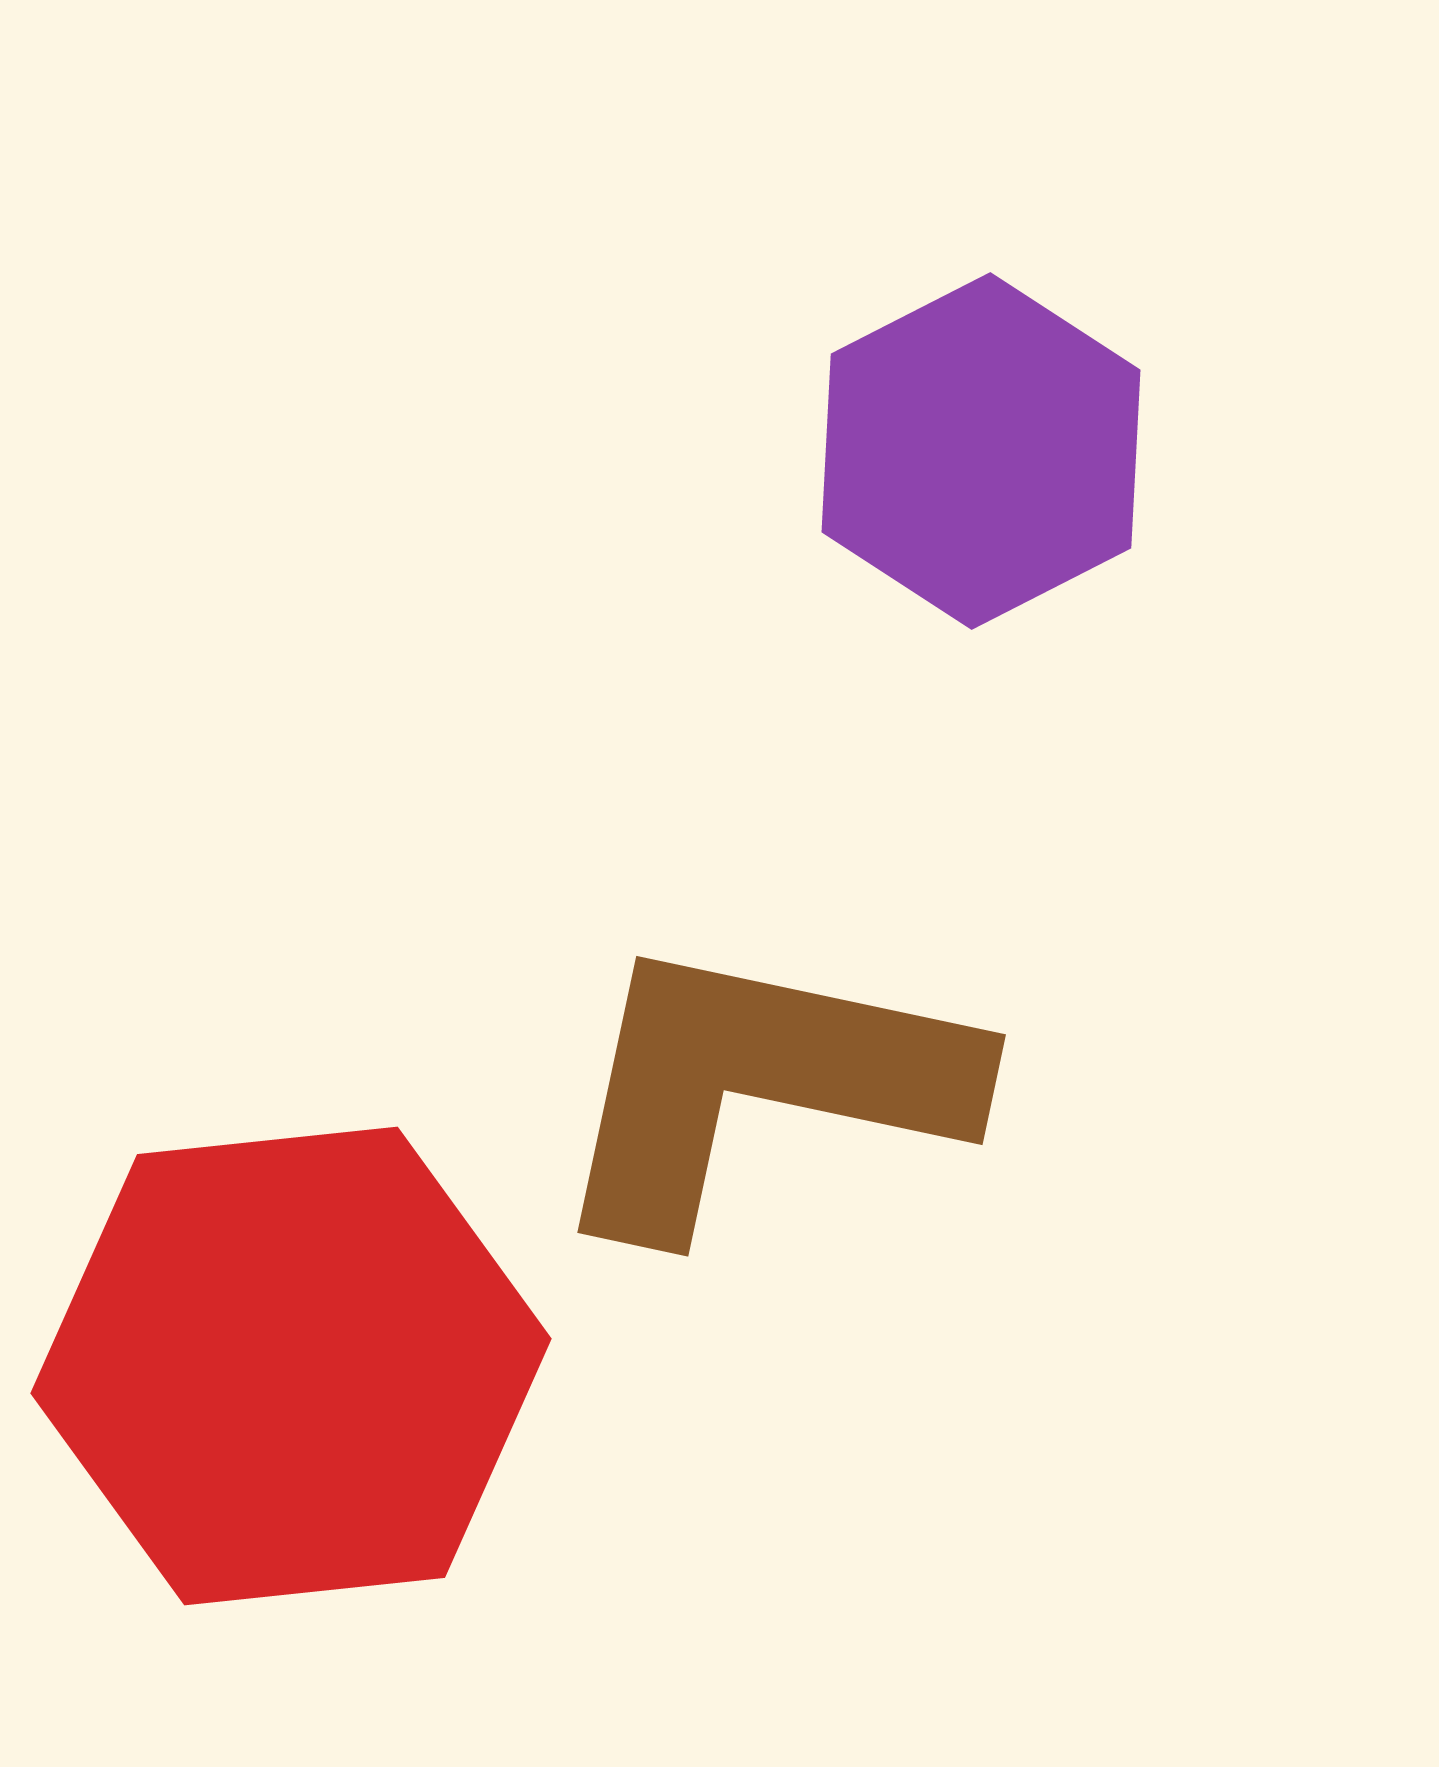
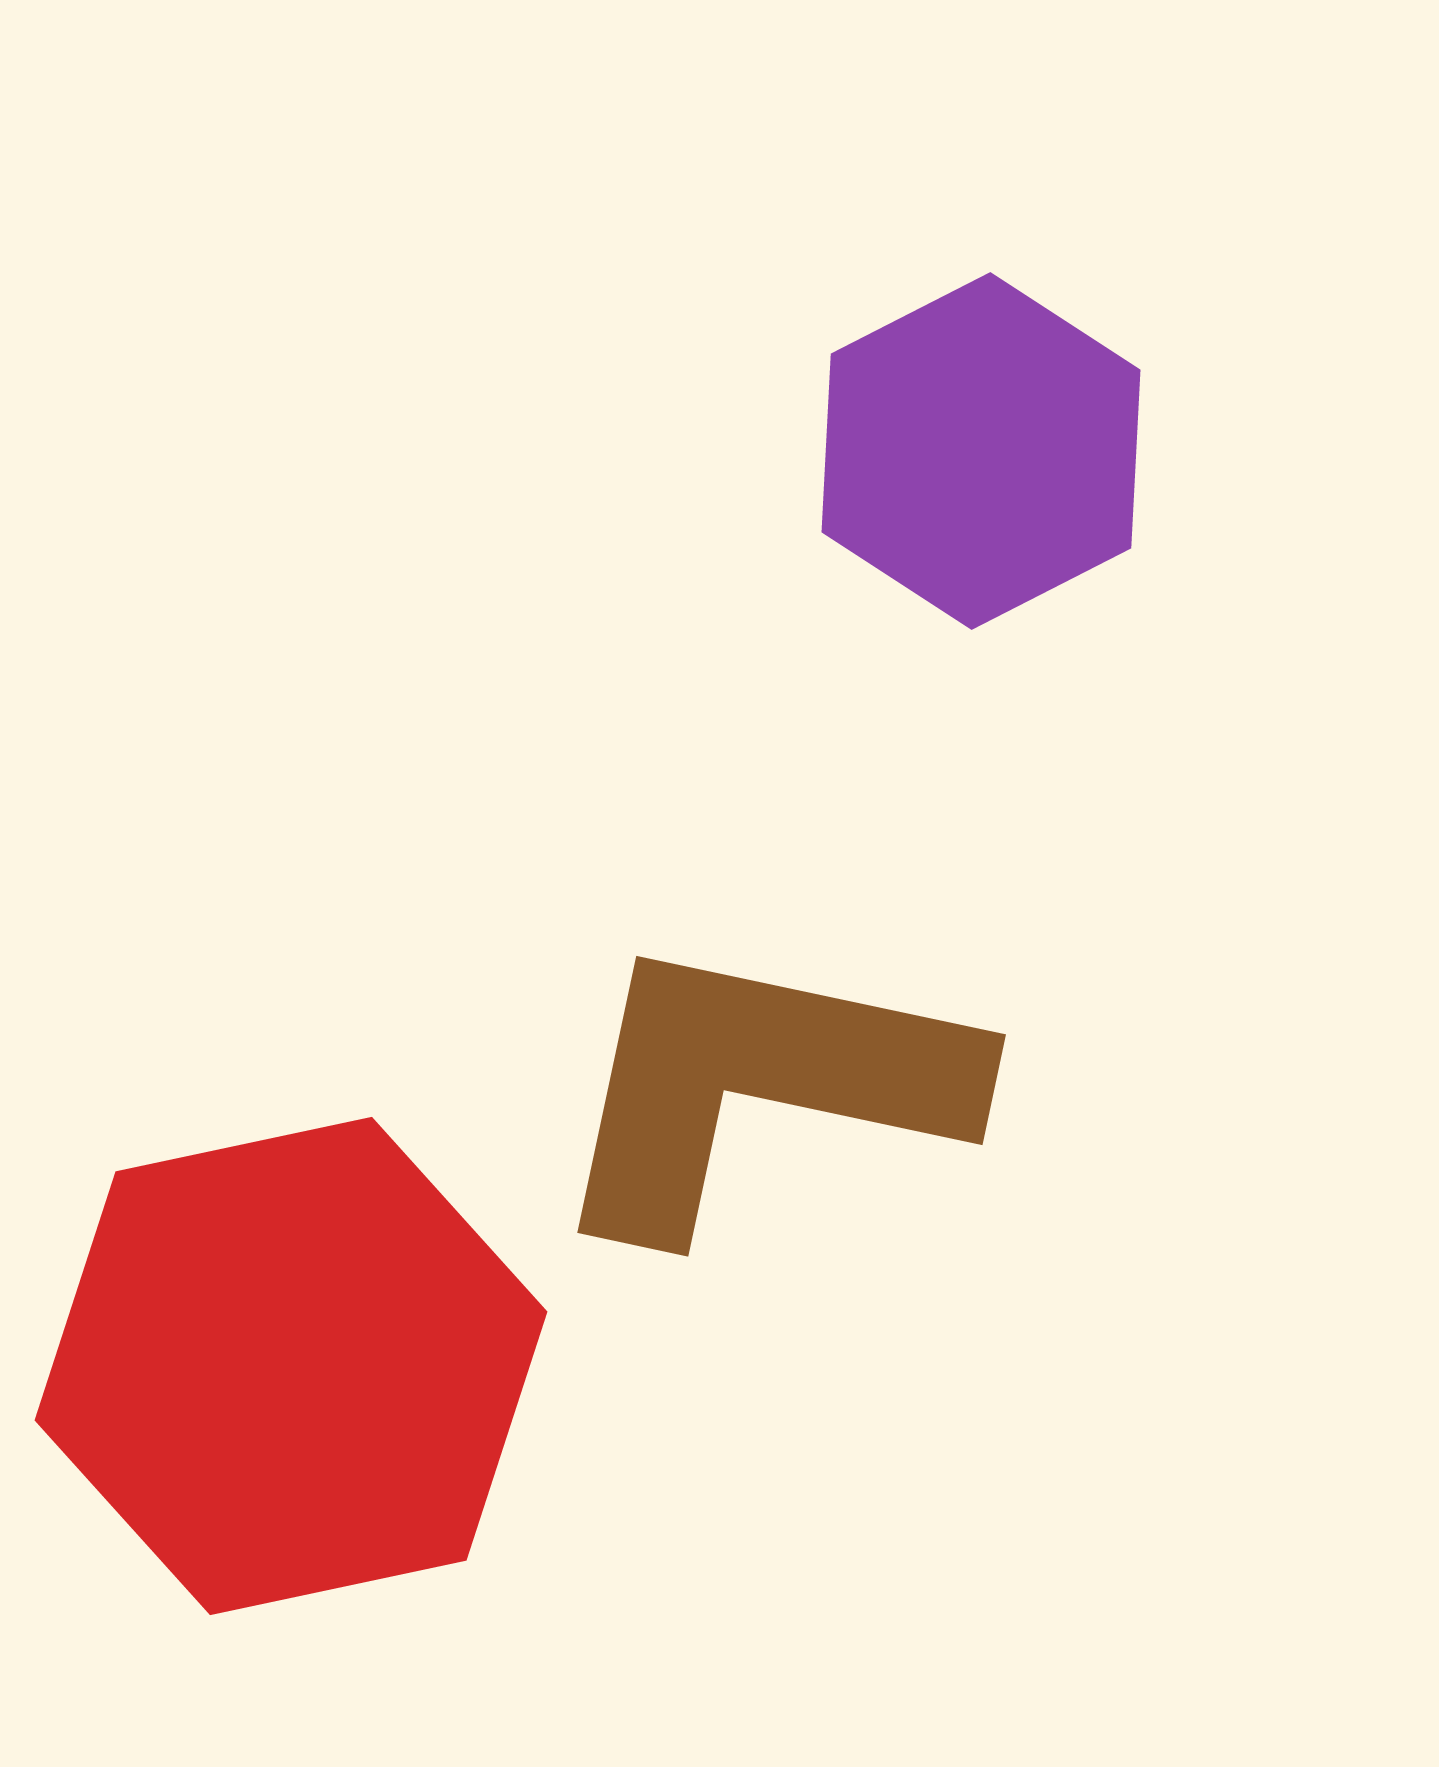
red hexagon: rotated 6 degrees counterclockwise
